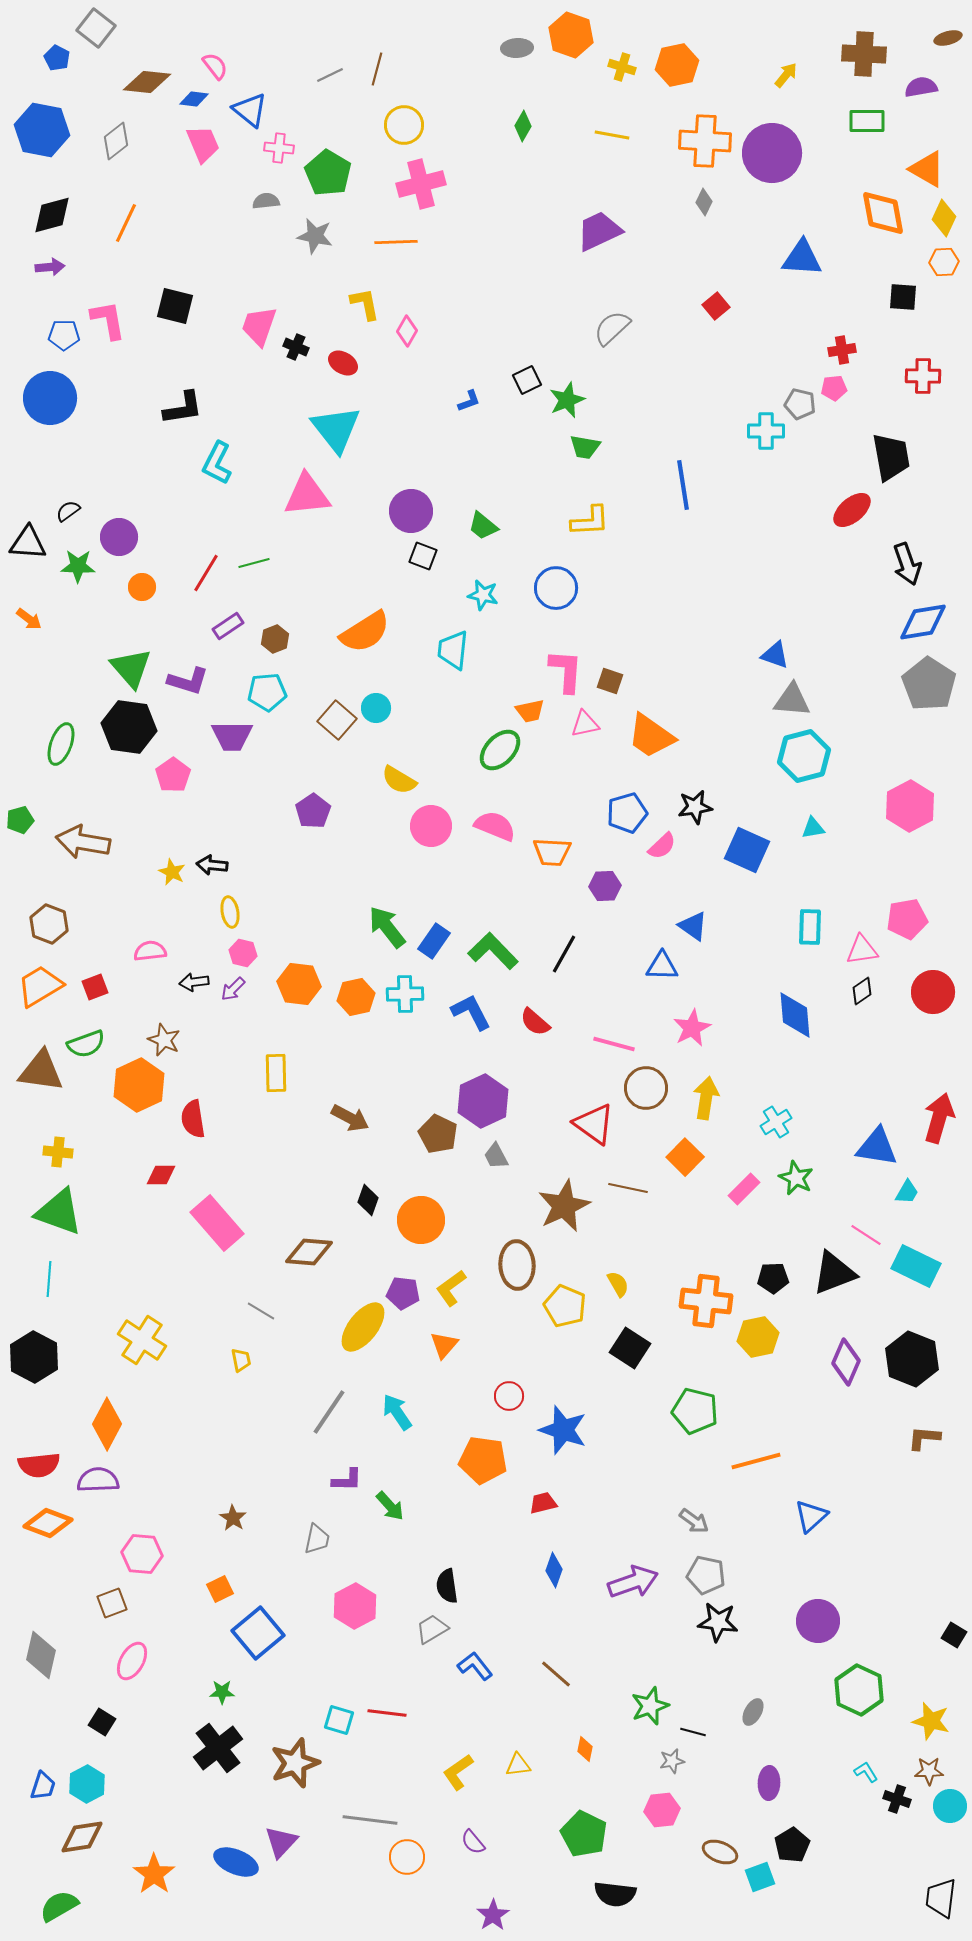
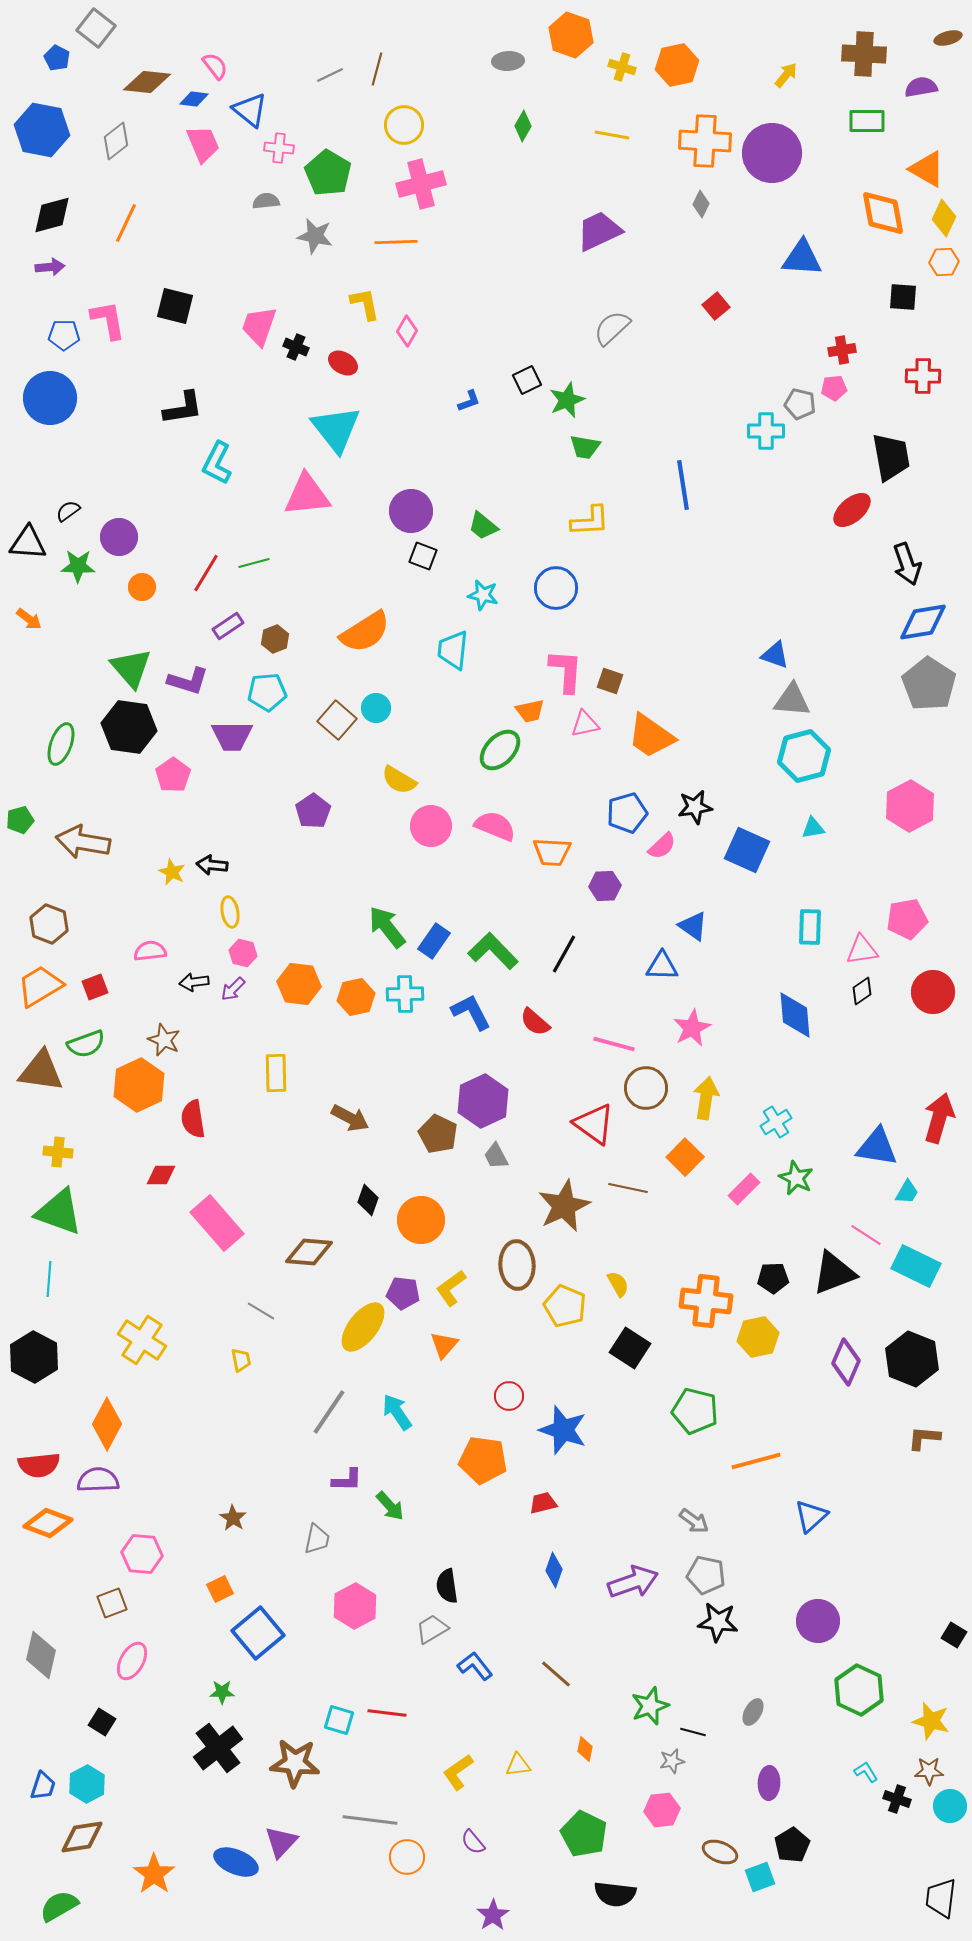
gray ellipse at (517, 48): moved 9 px left, 13 px down
gray diamond at (704, 202): moved 3 px left, 2 px down
brown star at (295, 1763): rotated 24 degrees clockwise
